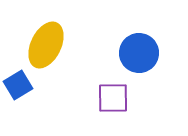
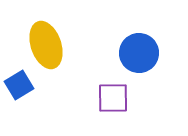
yellow ellipse: rotated 45 degrees counterclockwise
blue square: moved 1 px right
